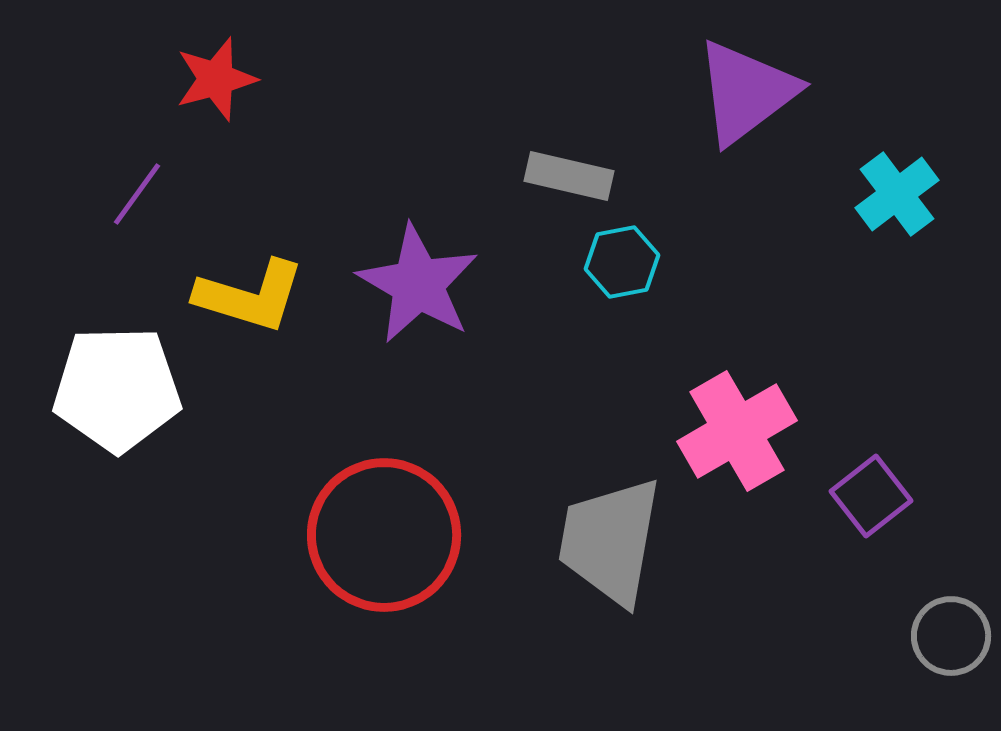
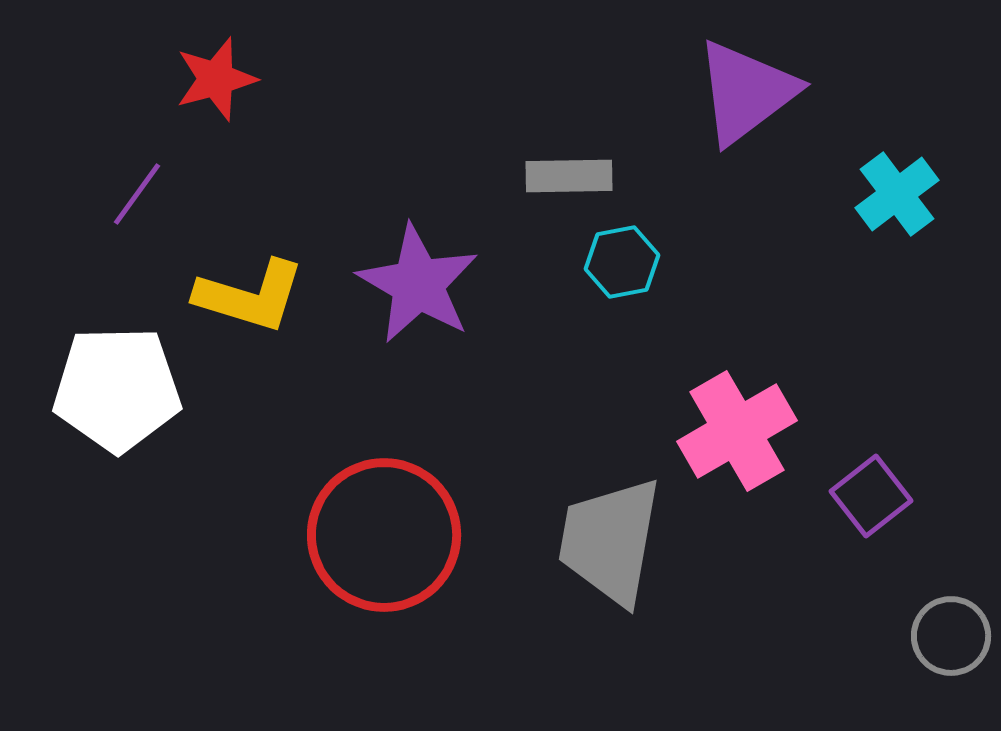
gray rectangle: rotated 14 degrees counterclockwise
